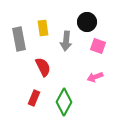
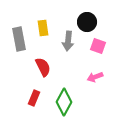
gray arrow: moved 2 px right
